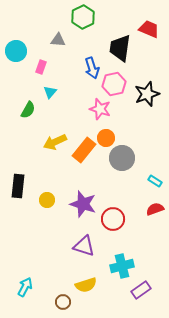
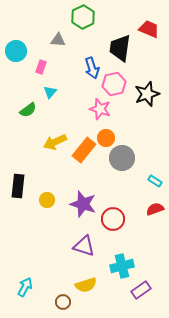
green semicircle: rotated 24 degrees clockwise
